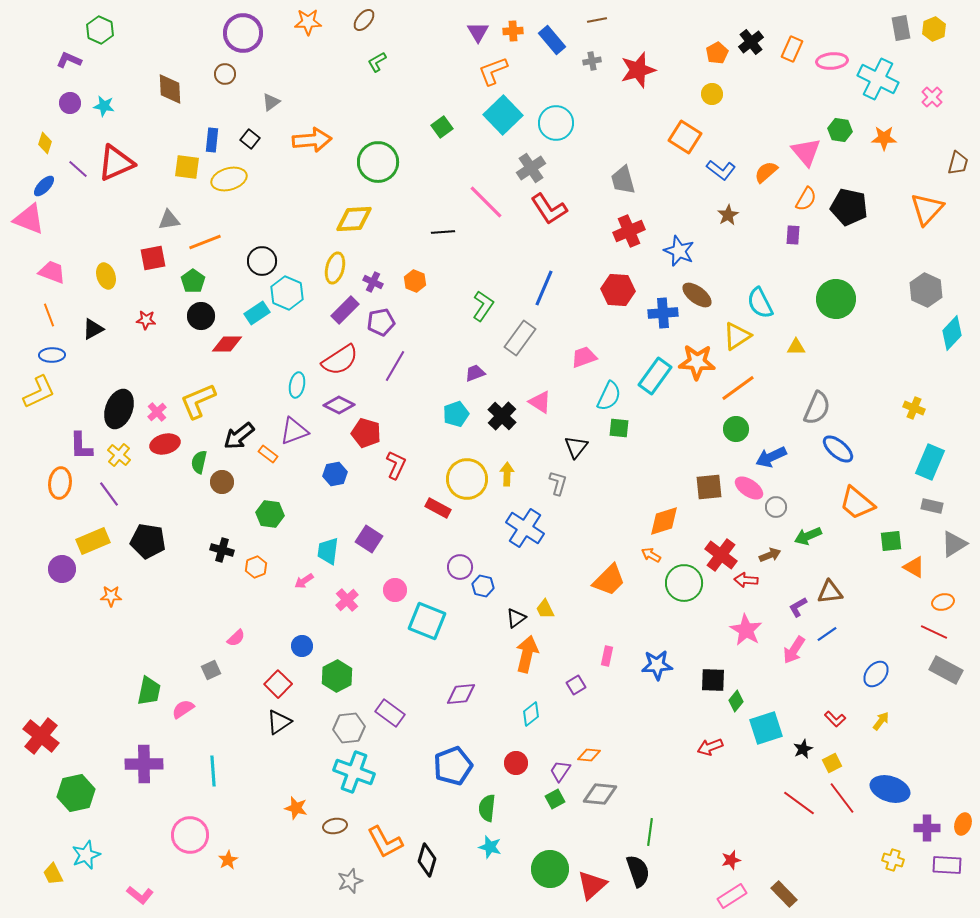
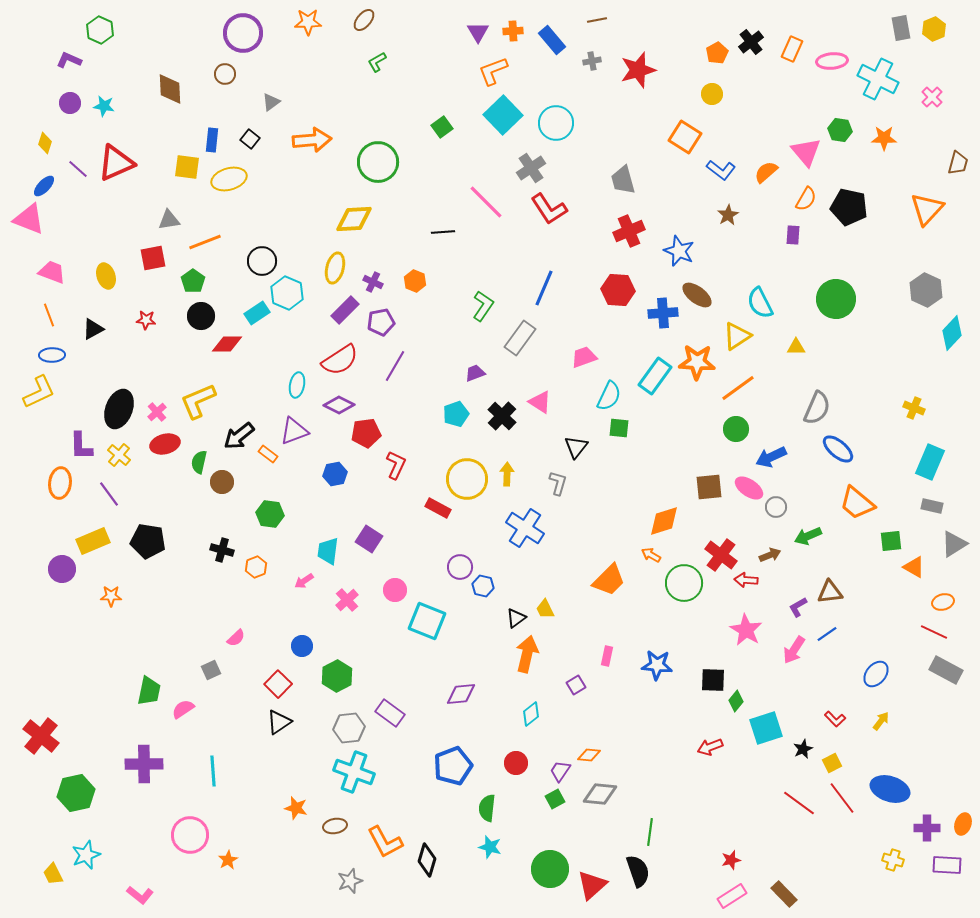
red pentagon at (366, 433): rotated 24 degrees counterclockwise
blue star at (657, 665): rotated 8 degrees clockwise
